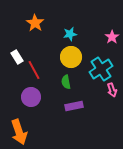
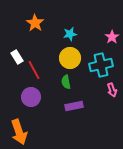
yellow circle: moved 1 px left, 1 px down
cyan cross: moved 4 px up; rotated 20 degrees clockwise
